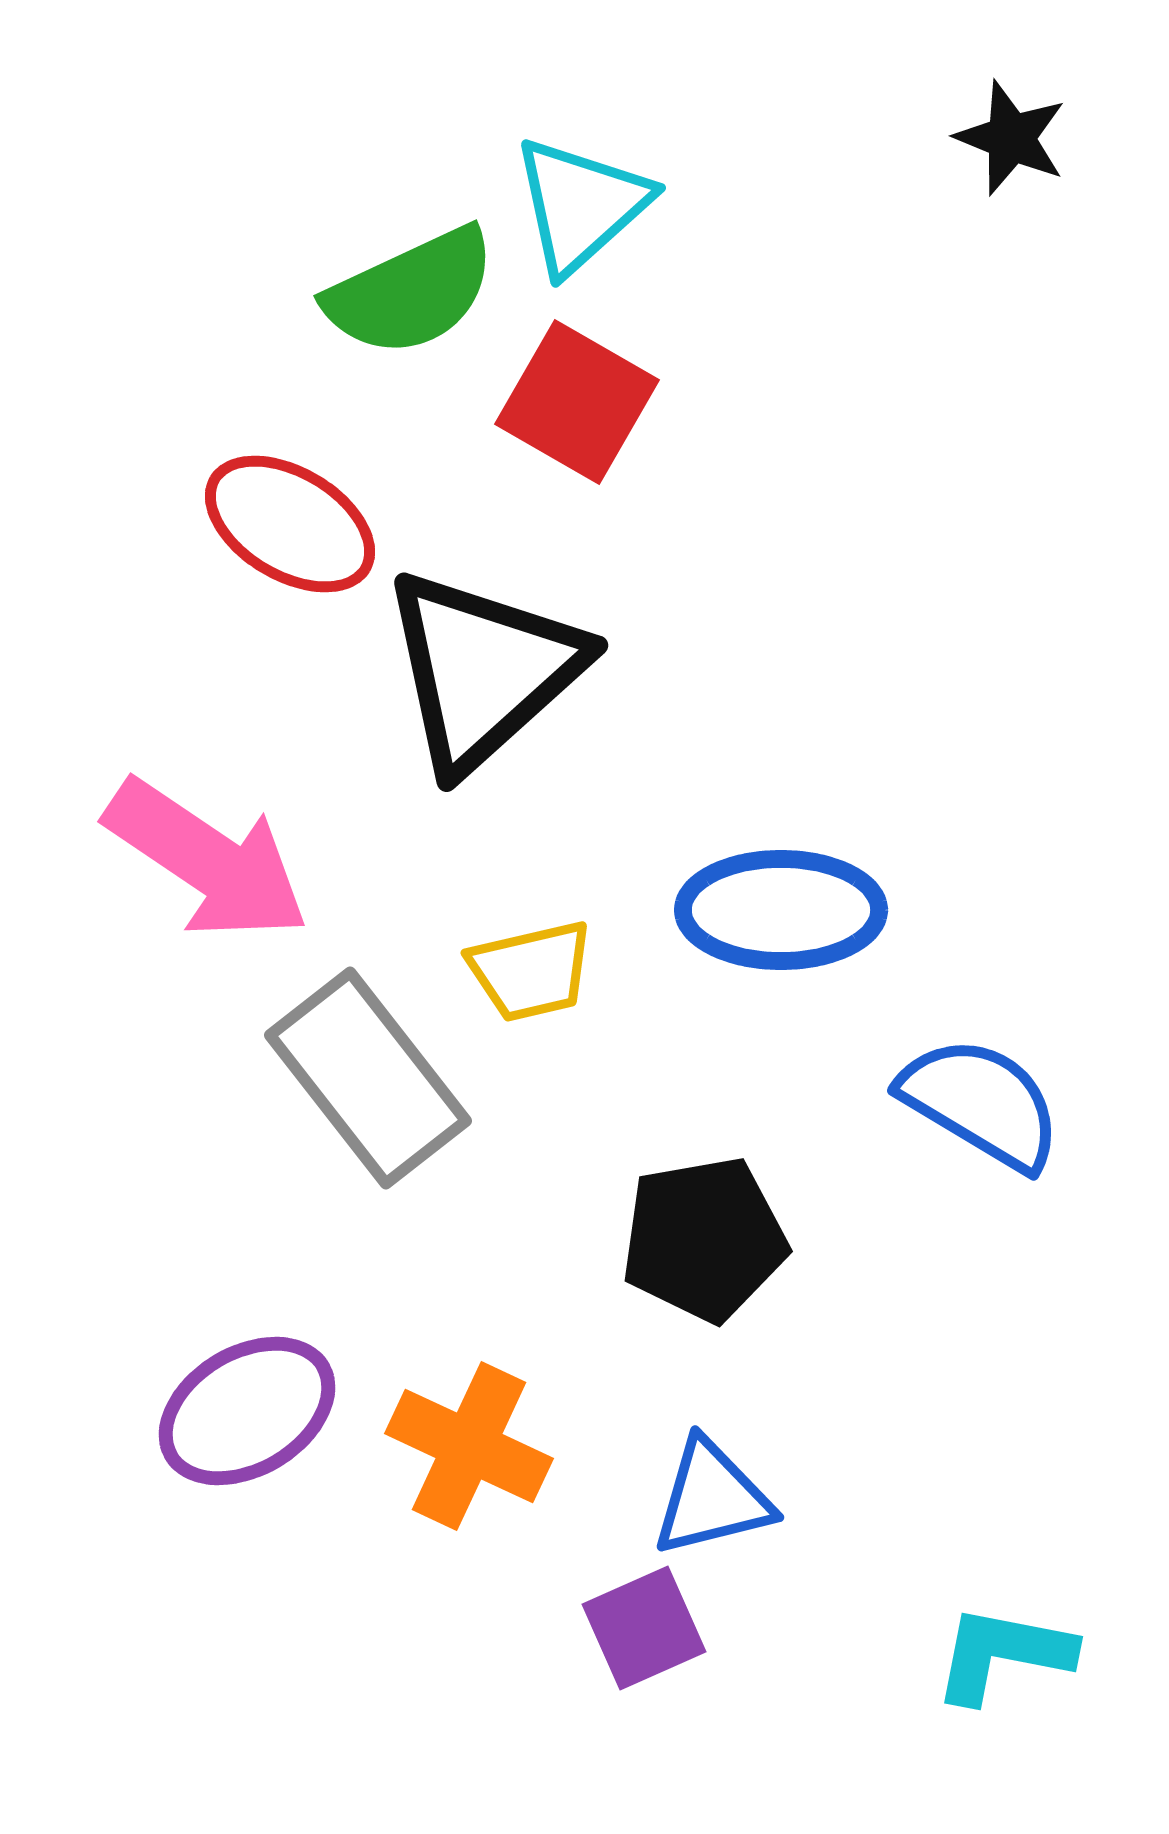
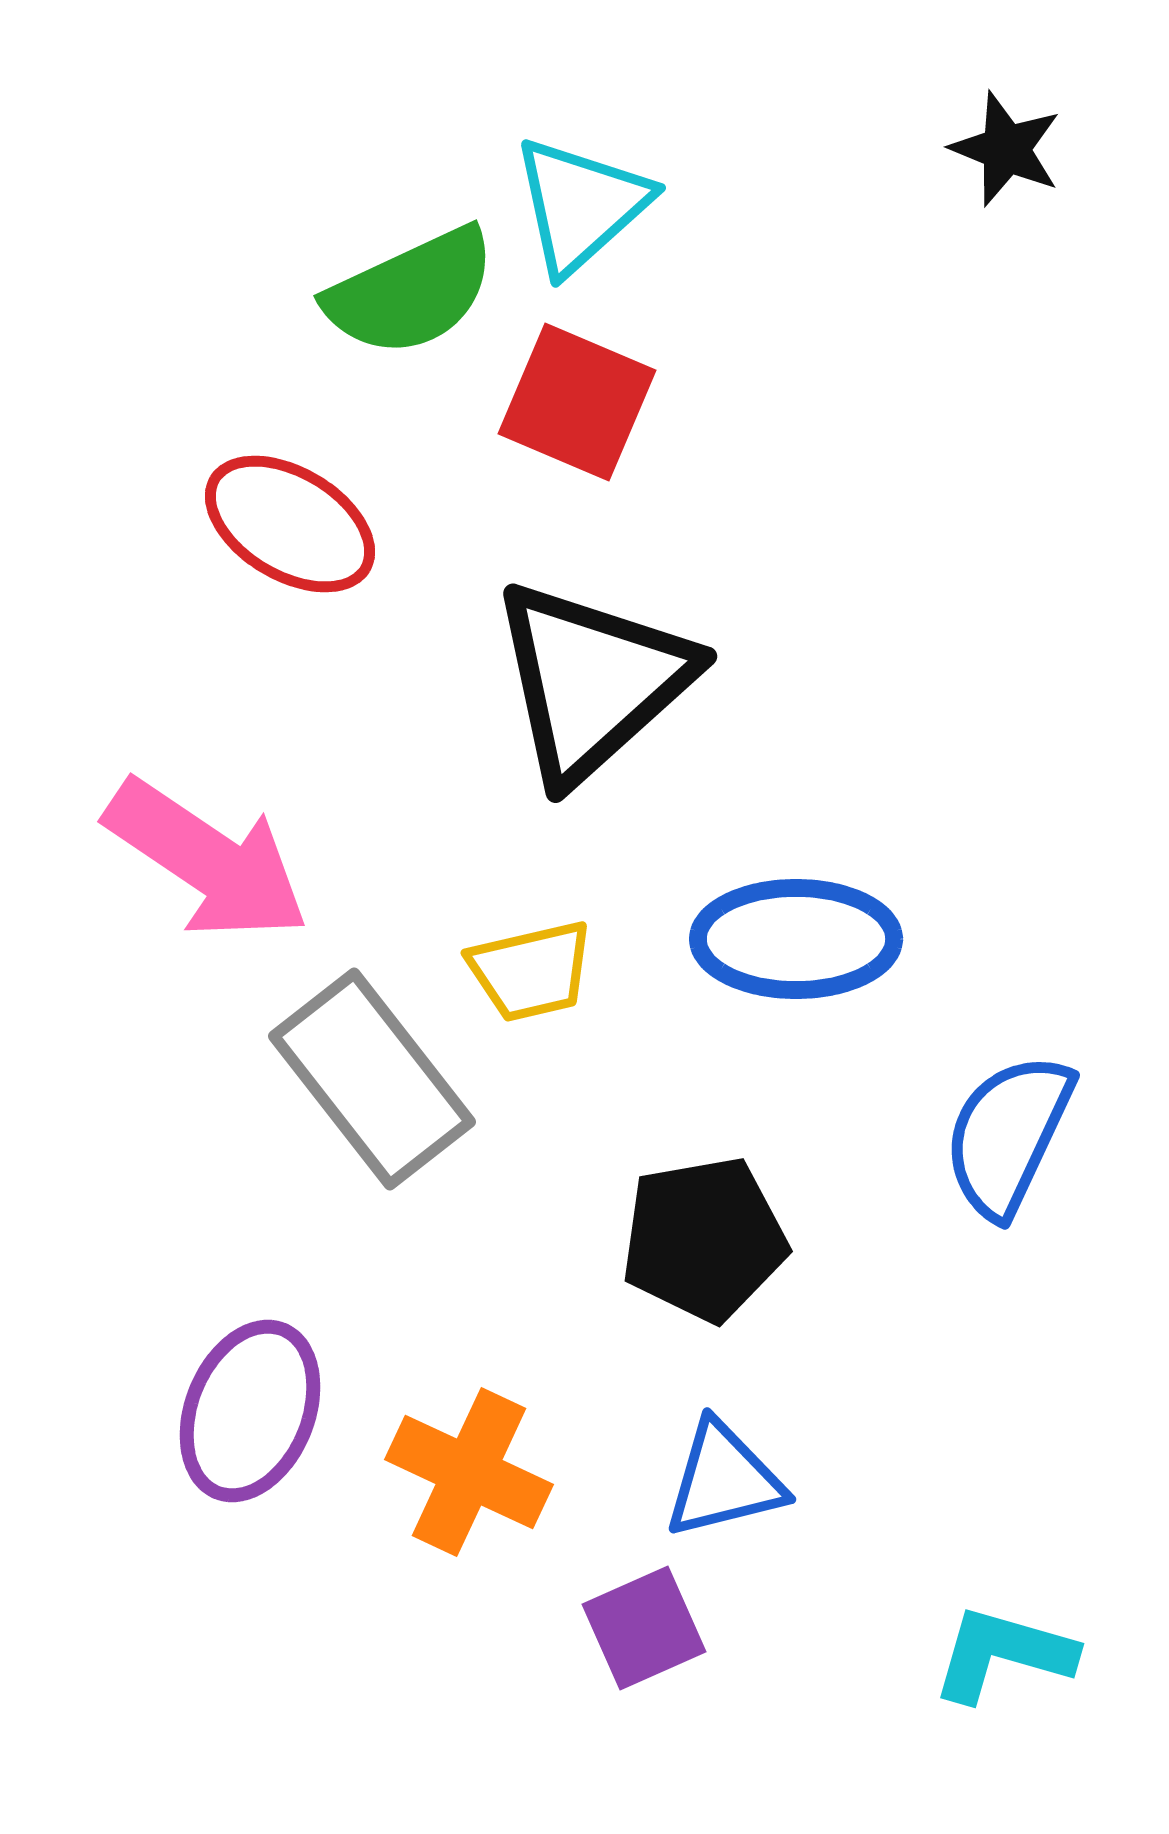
black star: moved 5 px left, 11 px down
red square: rotated 7 degrees counterclockwise
black triangle: moved 109 px right, 11 px down
blue ellipse: moved 15 px right, 29 px down
gray rectangle: moved 4 px right, 1 px down
blue semicircle: moved 27 px right, 32 px down; rotated 96 degrees counterclockwise
purple ellipse: moved 3 px right; rotated 37 degrees counterclockwise
orange cross: moved 26 px down
blue triangle: moved 12 px right, 18 px up
cyan L-shape: rotated 5 degrees clockwise
